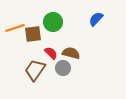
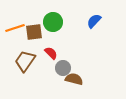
blue semicircle: moved 2 px left, 2 px down
brown square: moved 1 px right, 2 px up
brown semicircle: moved 3 px right, 26 px down
brown trapezoid: moved 10 px left, 9 px up
